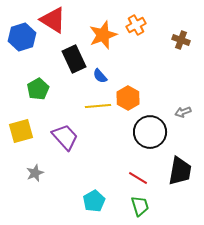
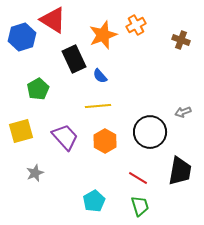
orange hexagon: moved 23 px left, 43 px down
